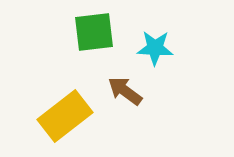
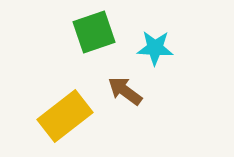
green square: rotated 12 degrees counterclockwise
